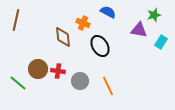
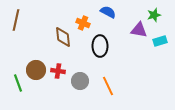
cyan rectangle: moved 1 px left, 1 px up; rotated 40 degrees clockwise
black ellipse: rotated 30 degrees clockwise
brown circle: moved 2 px left, 1 px down
green line: rotated 30 degrees clockwise
